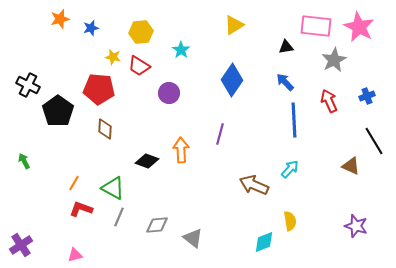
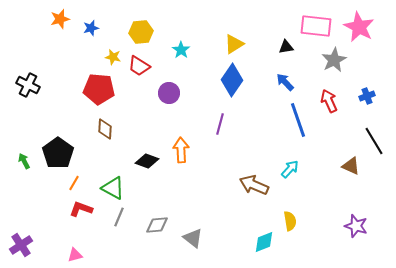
yellow triangle: moved 19 px down
black pentagon: moved 42 px down
blue line: moved 4 px right; rotated 16 degrees counterclockwise
purple line: moved 10 px up
